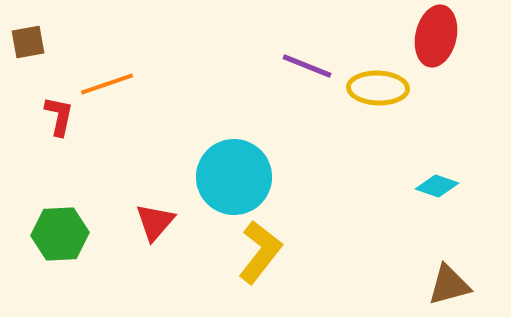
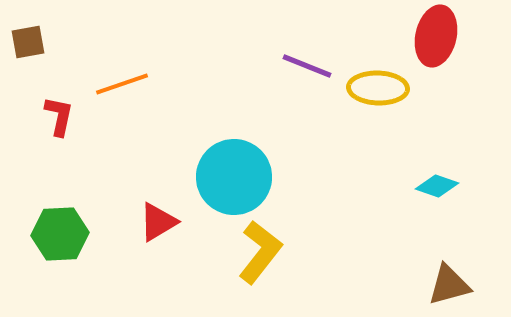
orange line: moved 15 px right
red triangle: moved 3 px right; rotated 18 degrees clockwise
